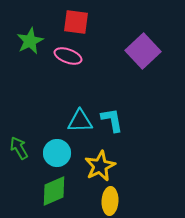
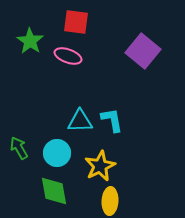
green star: rotated 12 degrees counterclockwise
purple square: rotated 8 degrees counterclockwise
green diamond: rotated 76 degrees counterclockwise
